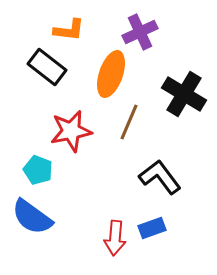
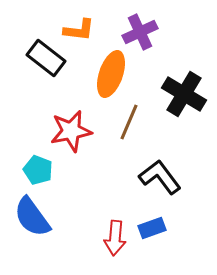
orange L-shape: moved 10 px right
black rectangle: moved 1 px left, 9 px up
blue semicircle: rotated 18 degrees clockwise
